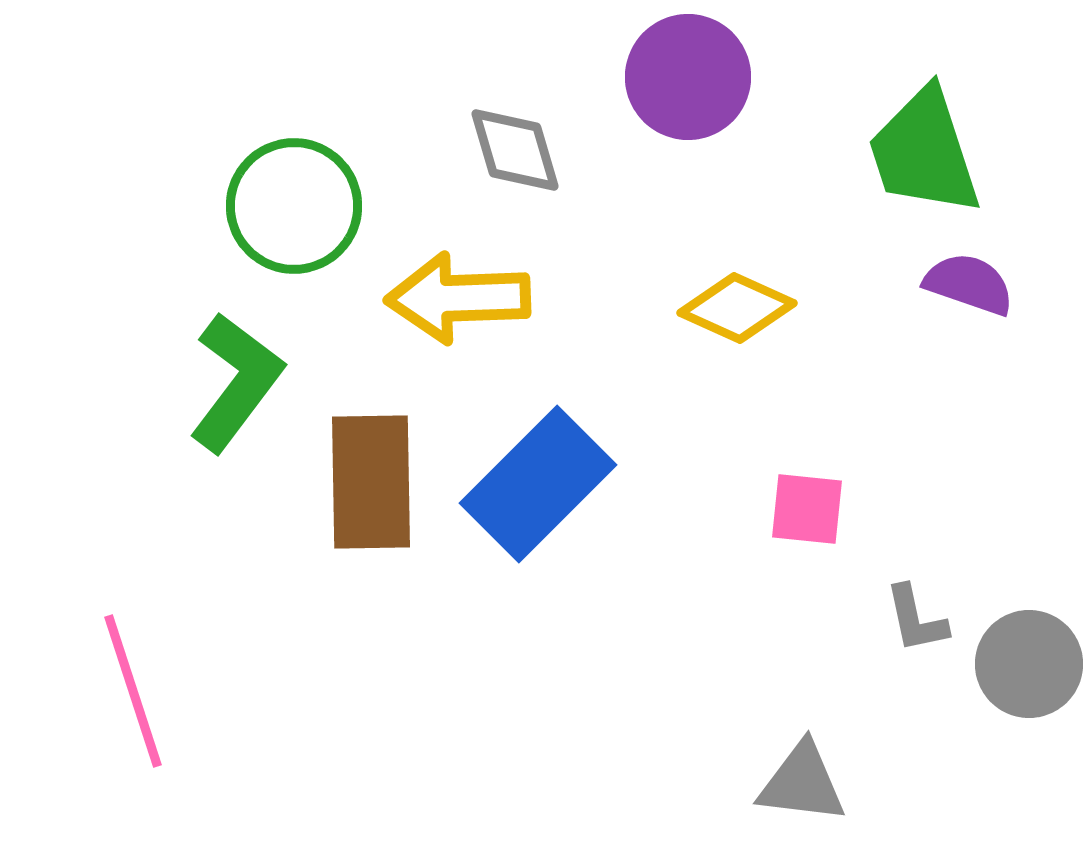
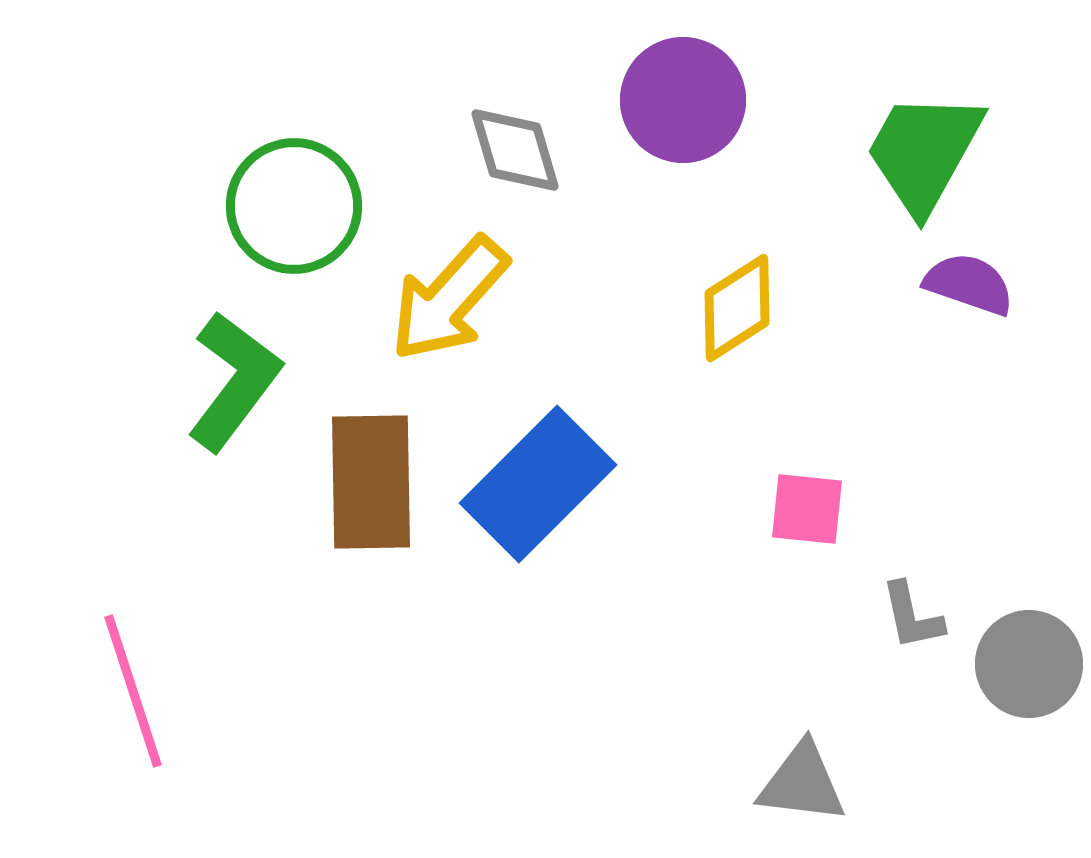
purple circle: moved 5 px left, 23 px down
green trapezoid: rotated 47 degrees clockwise
yellow arrow: moved 9 px left, 1 px down; rotated 46 degrees counterclockwise
yellow diamond: rotated 57 degrees counterclockwise
green L-shape: moved 2 px left, 1 px up
gray L-shape: moved 4 px left, 3 px up
